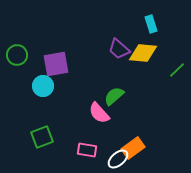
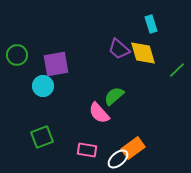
yellow diamond: rotated 68 degrees clockwise
